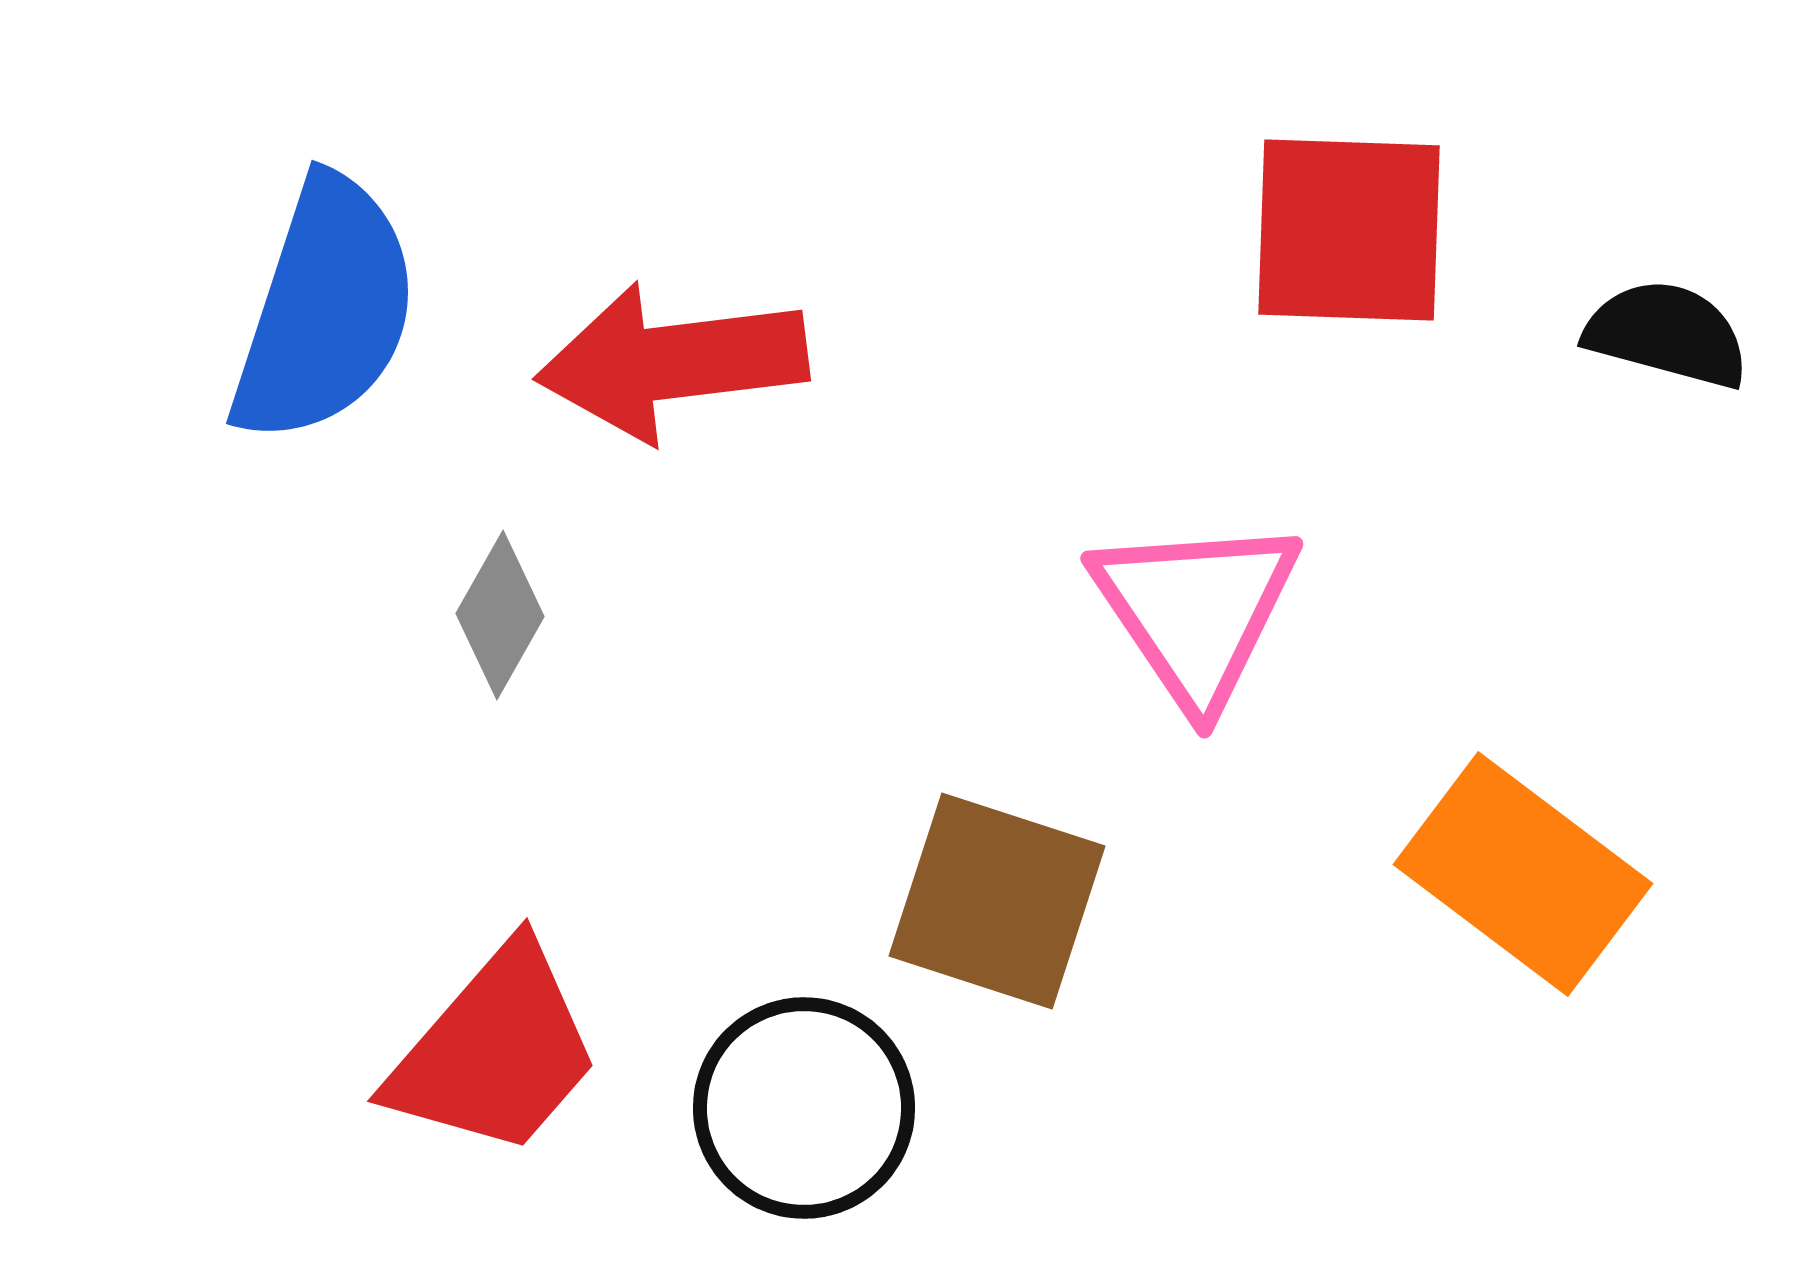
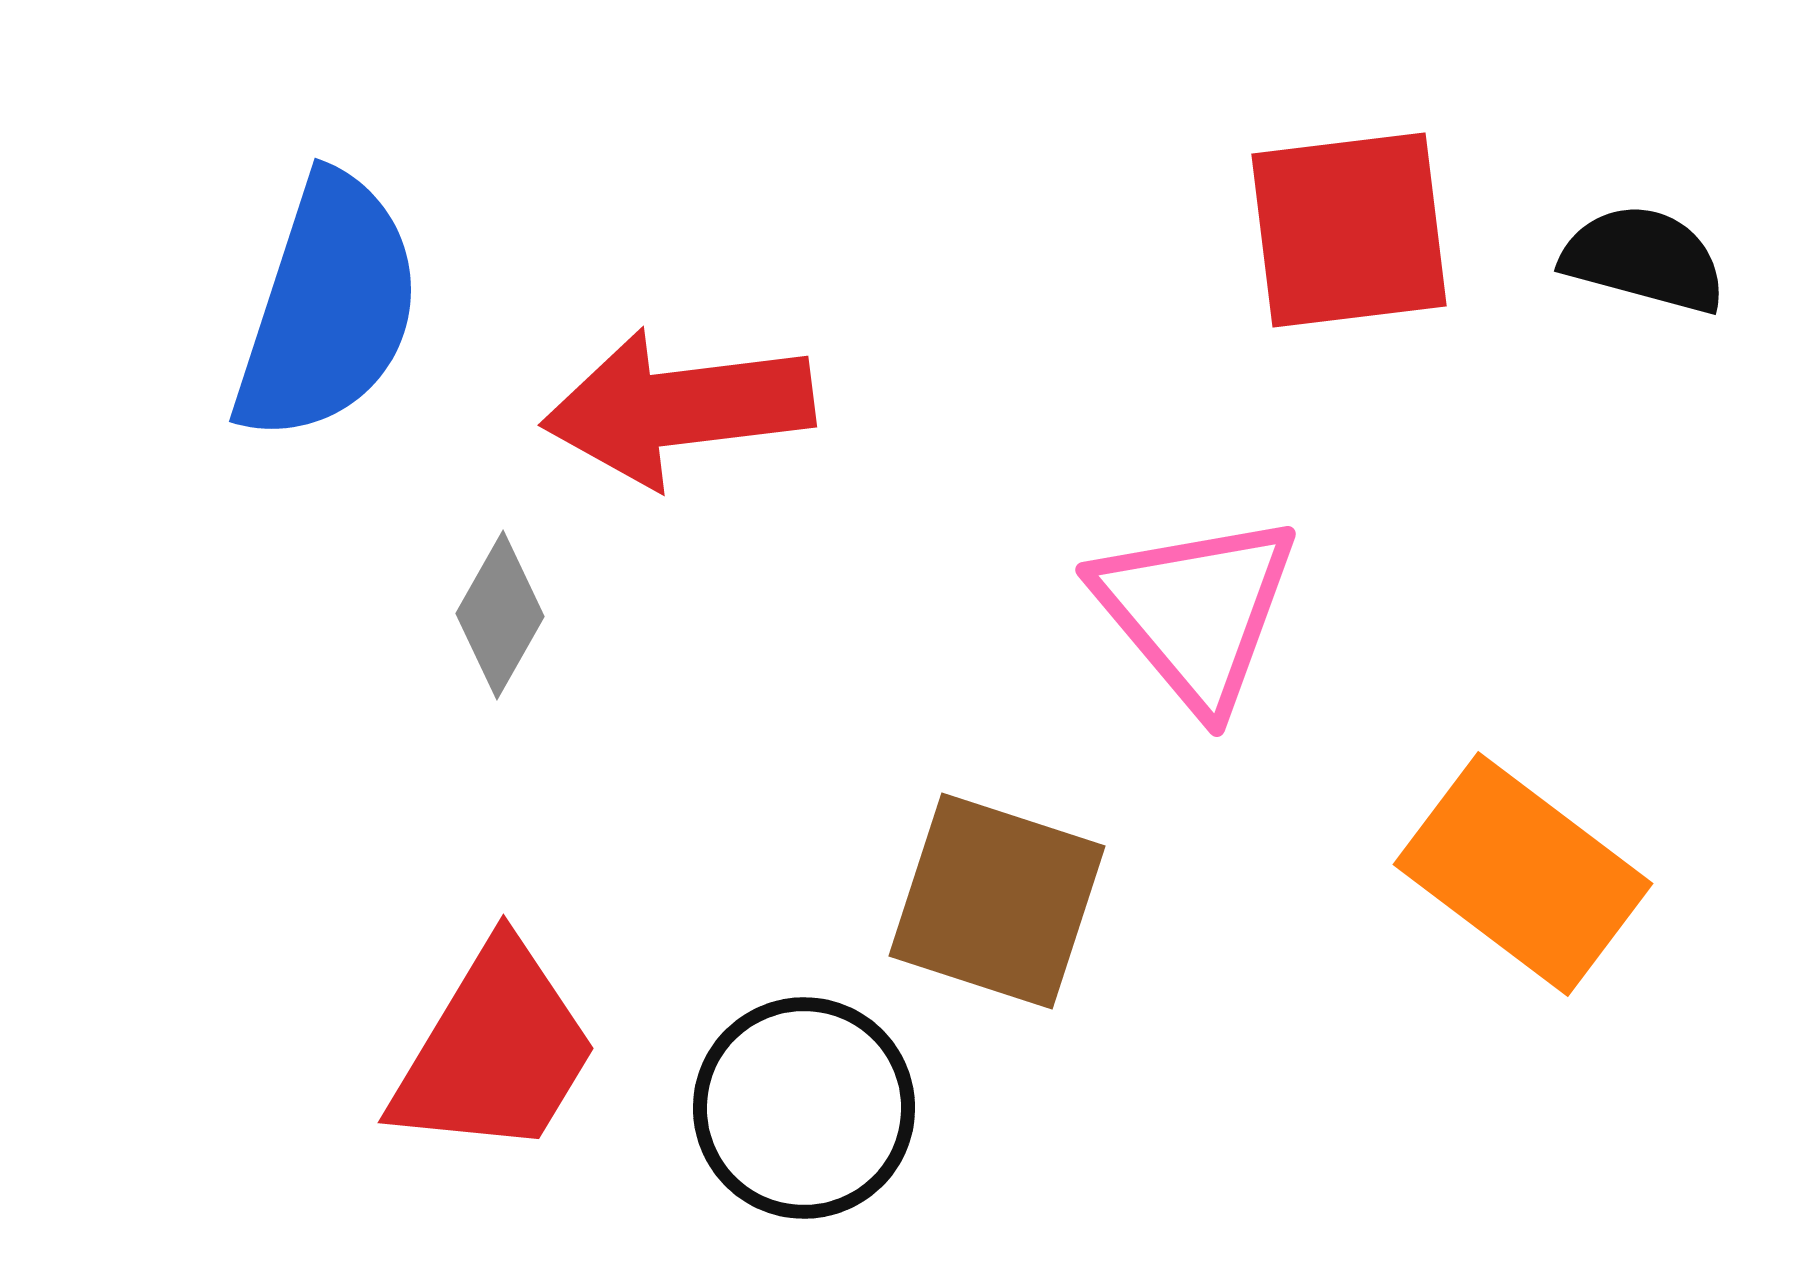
red square: rotated 9 degrees counterclockwise
blue semicircle: moved 3 px right, 2 px up
black semicircle: moved 23 px left, 75 px up
red arrow: moved 6 px right, 46 px down
pink triangle: rotated 6 degrees counterclockwise
red trapezoid: rotated 10 degrees counterclockwise
